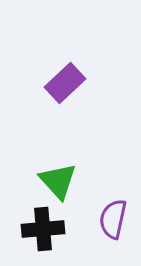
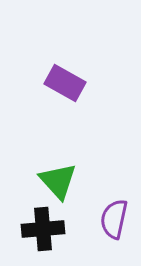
purple rectangle: rotated 72 degrees clockwise
purple semicircle: moved 1 px right
